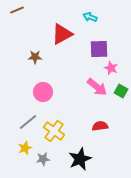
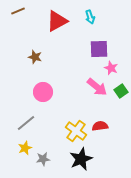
brown line: moved 1 px right, 1 px down
cyan arrow: rotated 128 degrees counterclockwise
red triangle: moved 5 px left, 13 px up
brown star: rotated 16 degrees clockwise
green square: rotated 24 degrees clockwise
gray line: moved 2 px left, 1 px down
yellow cross: moved 22 px right
black star: moved 1 px right
